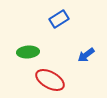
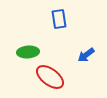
blue rectangle: rotated 66 degrees counterclockwise
red ellipse: moved 3 px up; rotated 8 degrees clockwise
